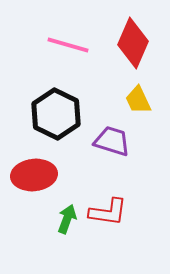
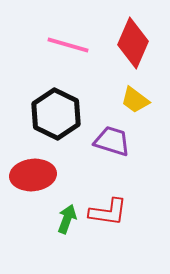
yellow trapezoid: moved 3 px left; rotated 28 degrees counterclockwise
red ellipse: moved 1 px left
